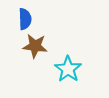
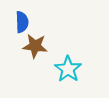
blue semicircle: moved 3 px left, 3 px down
